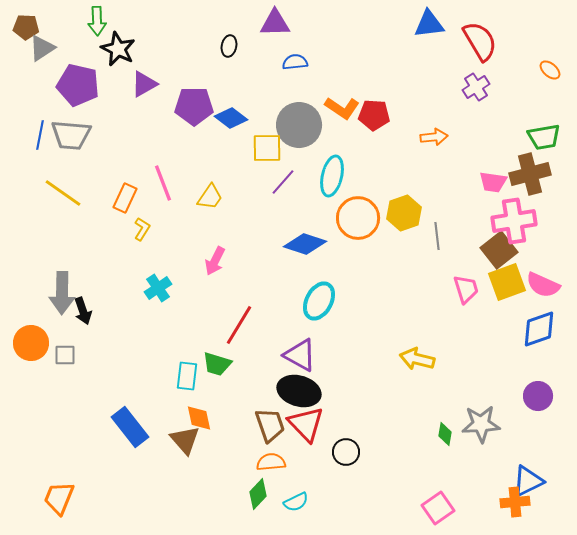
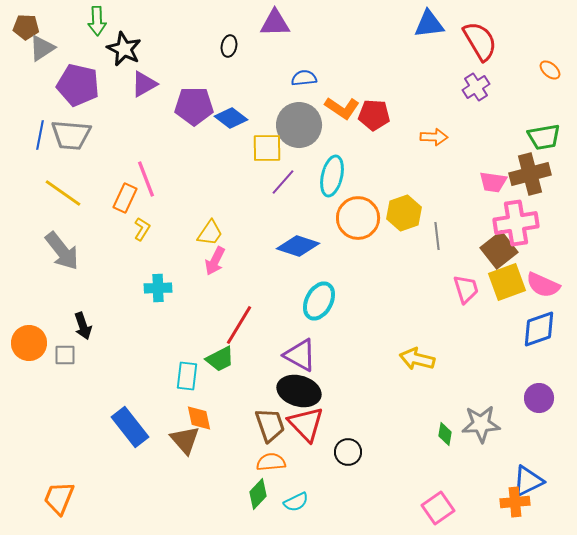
black star at (118, 49): moved 6 px right
blue semicircle at (295, 62): moved 9 px right, 16 px down
orange arrow at (434, 137): rotated 8 degrees clockwise
pink line at (163, 183): moved 17 px left, 4 px up
yellow trapezoid at (210, 197): moved 36 px down
pink cross at (514, 221): moved 2 px right, 2 px down
blue diamond at (305, 244): moved 7 px left, 2 px down
cyan cross at (158, 288): rotated 32 degrees clockwise
gray arrow at (62, 293): moved 42 px up; rotated 39 degrees counterclockwise
black arrow at (83, 311): moved 15 px down
orange circle at (31, 343): moved 2 px left
green trapezoid at (217, 364): moved 3 px right, 5 px up; rotated 44 degrees counterclockwise
purple circle at (538, 396): moved 1 px right, 2 px down
black circle at (346, 452): moved 2 px right
